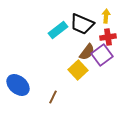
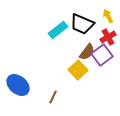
yellow arrow: moved 2 px right; rotated 32 degrees counterclockwise
red cross: rotated 21 degrees counterclockwise
